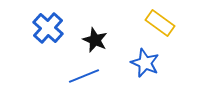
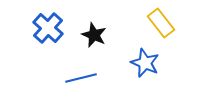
yellow rectangle: moved 1 px right; rotated 16 degrees clockwise
black star: moved 1 px left, 5 px up
blue line: moved 3 px left, 2 px down; rotated 8 degrees clockwise
